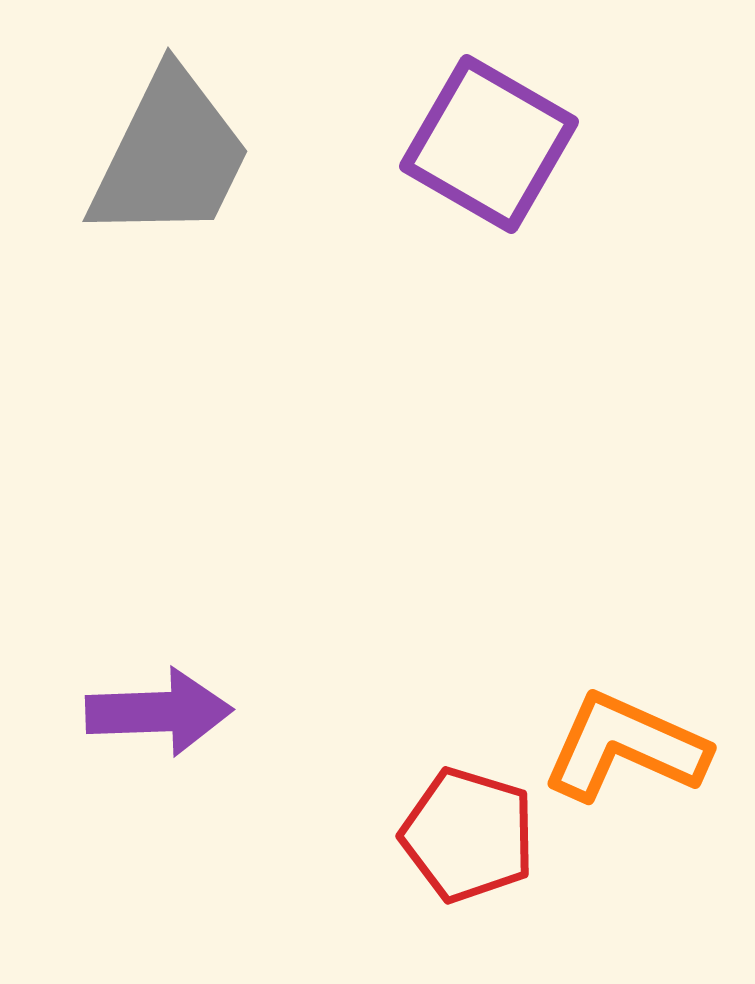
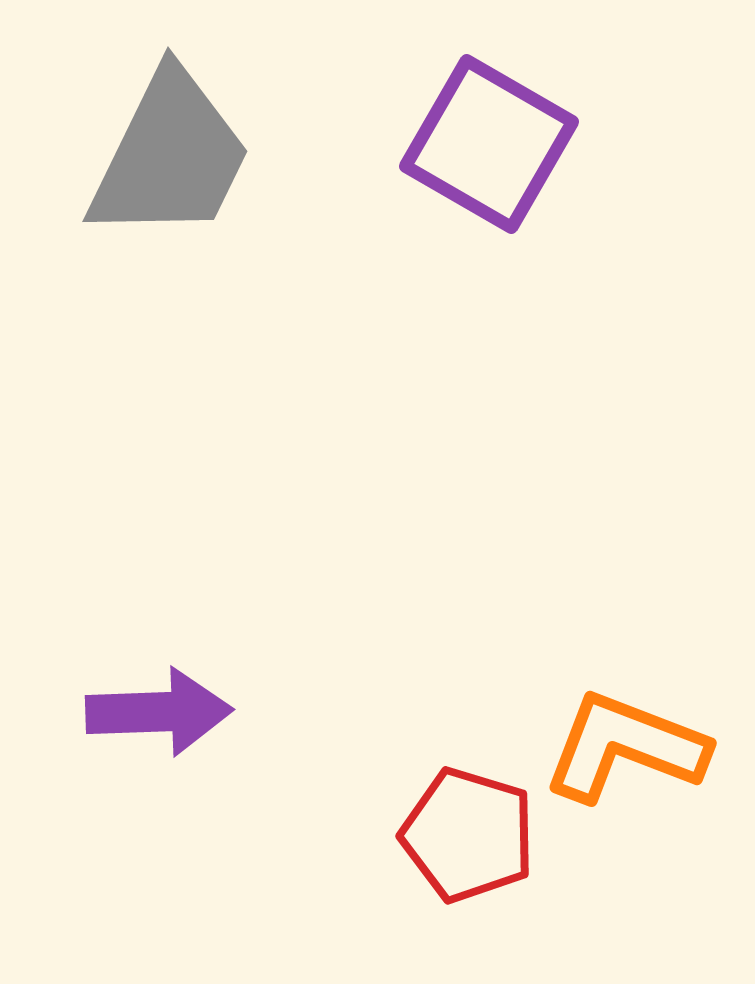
orange L-shape: rotated 3 degrees counterclockwise
